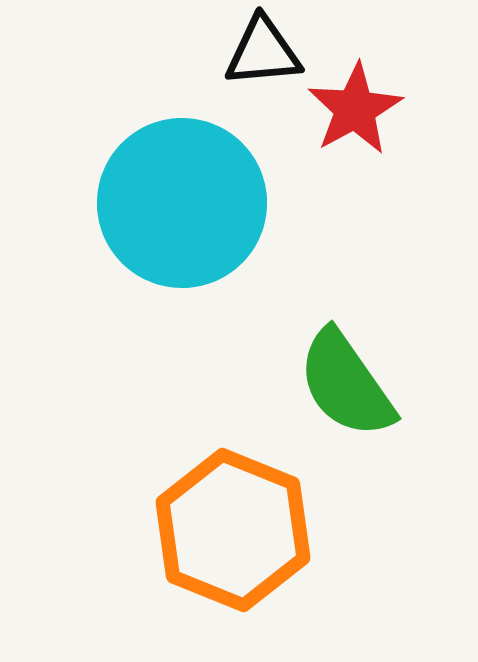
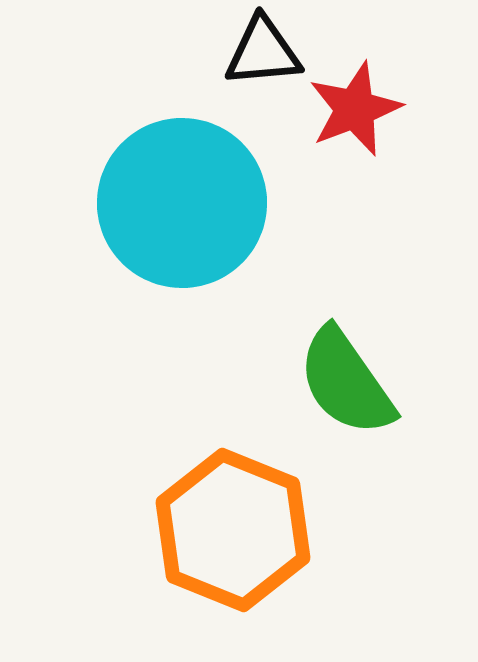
red star: rotated 8 degrees clockwise
green semicircle: moved 2 px up
